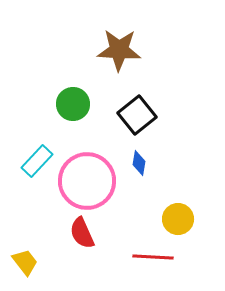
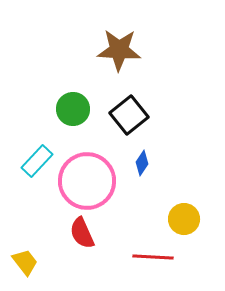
green circle: moved 5 px down
black square: moved 8 px left
blue diamond: moved 3 px right; rotated 25 degrees clockwise
yellow circle: moved 6 px right
